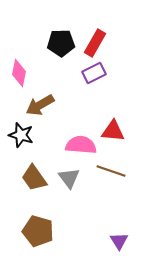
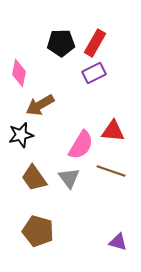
black star: rotated 30 degrees counterclockwise
pink semicircle: rotated 116 degrees clockwise
purple triangle: moved 1 px left, 1 px down; rotated 42 degrees counterclockwise
